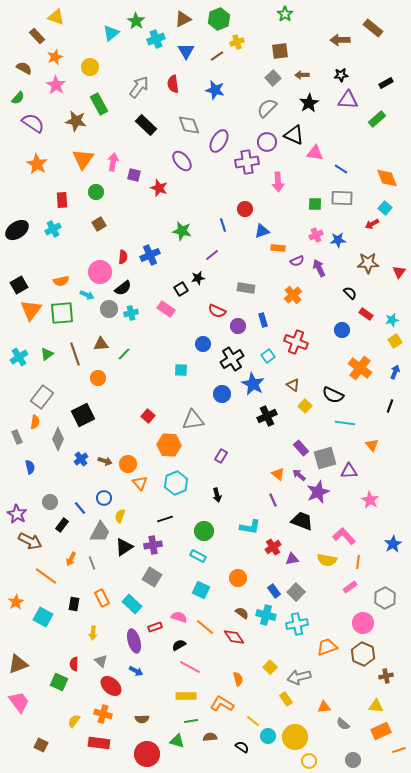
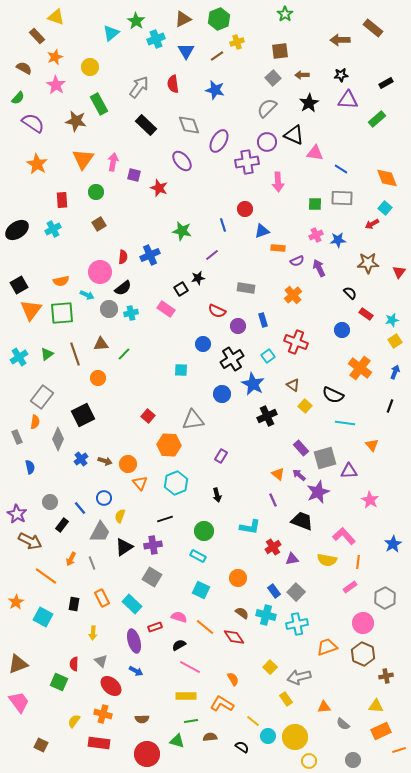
orange semicircle at (238, 679): moved 5 px left; rotated 16 degrees counterclockwise
